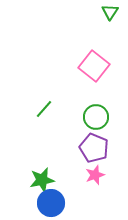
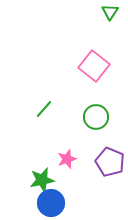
purple pentagon: moved 16 px right, 14 px down
pink star: moved 28 px left, 16 px up
